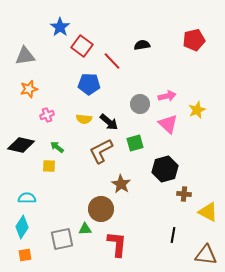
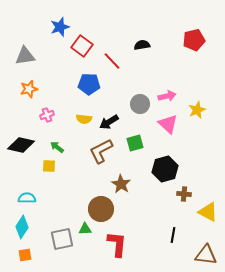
blue star: rotated 18 degrees clockwise
black arrow: rotated 108 degrees clockwise
